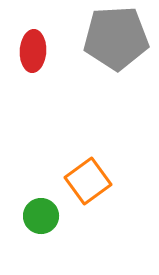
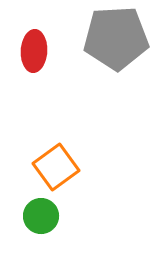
red ellipse: moved 1 px right
orange square: moved 32 px left, 14 px up
